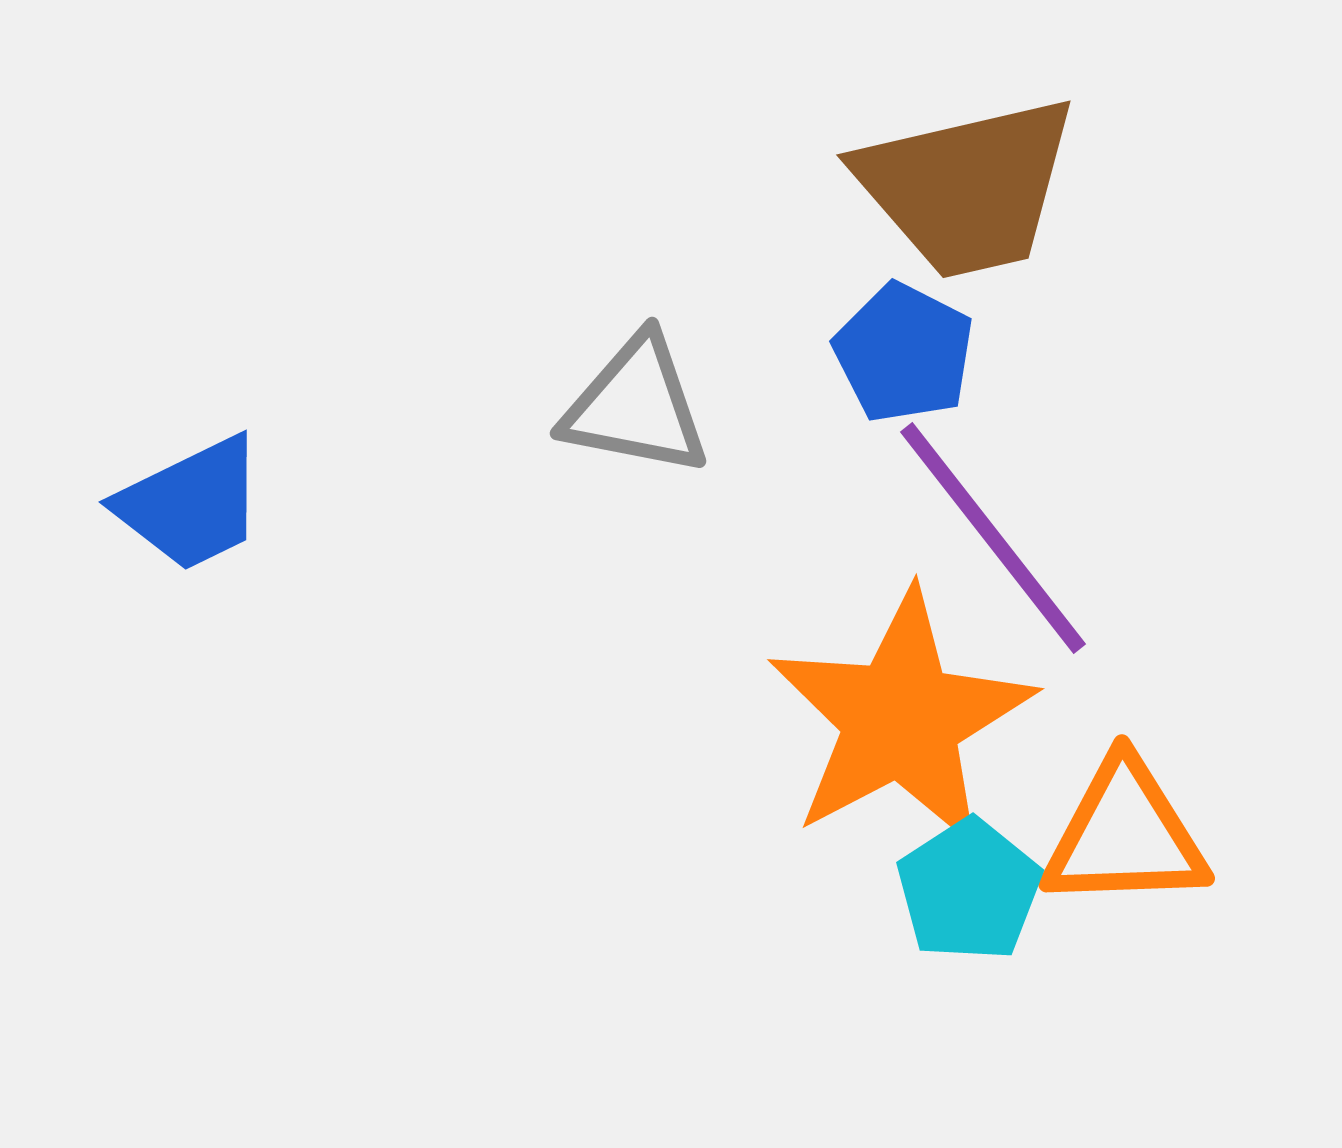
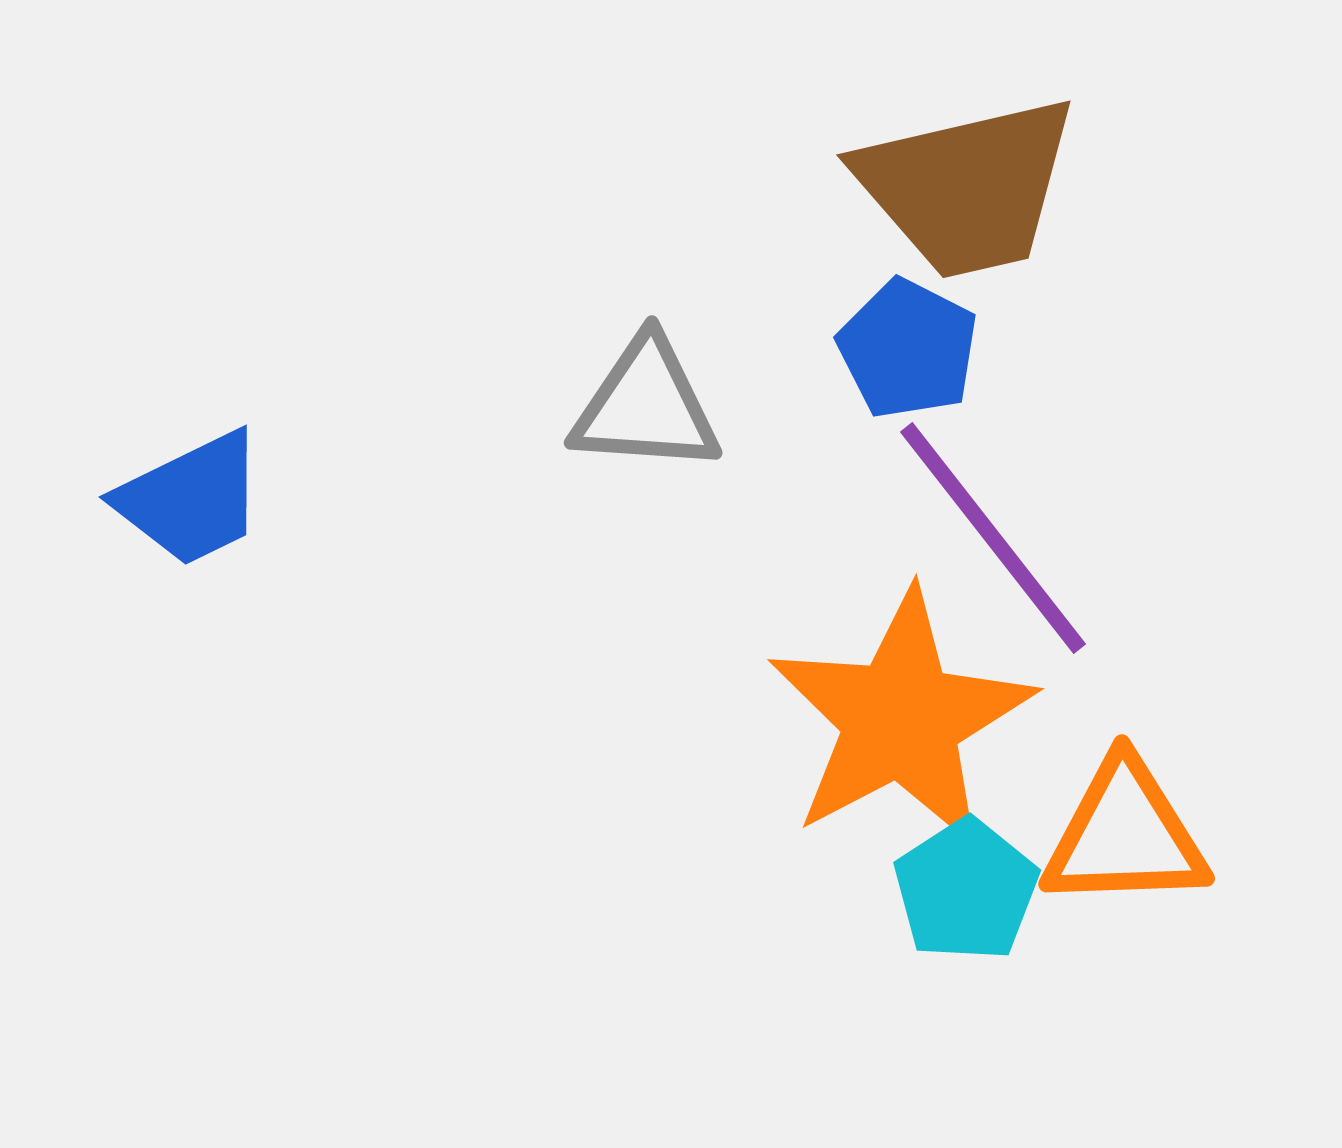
blue pentagon: moved 4 px right, 4 px up
gray triangle: moved 10 px right; rotated 7 degrees counterclockwise
blue trapezoid: moved 5 px up
cyan pentagon: moved 3 px left
